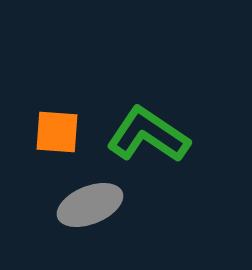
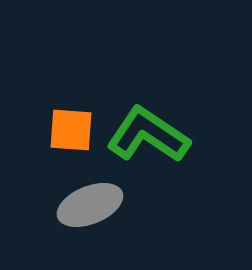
orange square: moved 14 px right, 2 px up
